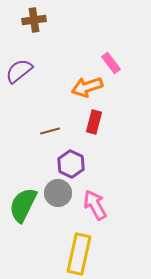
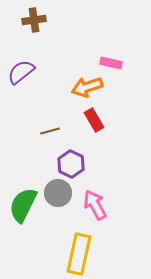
pink rectangle: rotated 40 degrees counterclockwise
purple semicircle: moved 2 px right, 1 px down
red rectangle: moved 2 px up; rotated 45 degrees counterclockwise
